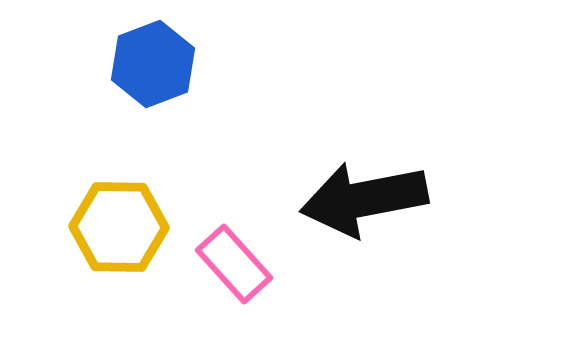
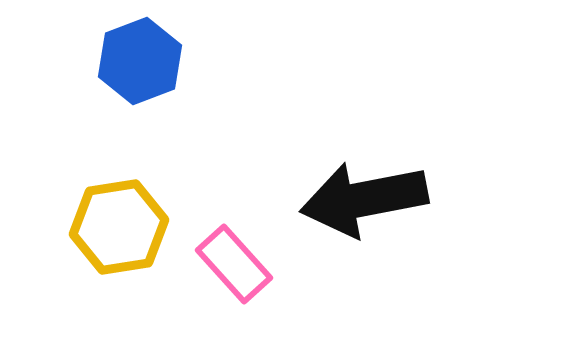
blue hexagon: moved 13 px left, 3 px up
yellow hexagon: rotated 10 degrees counterclockwise
